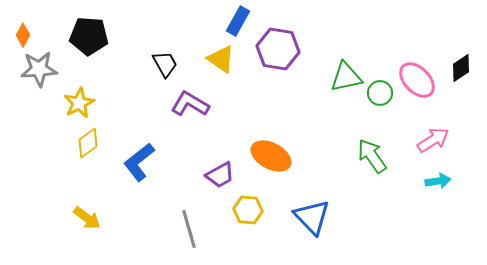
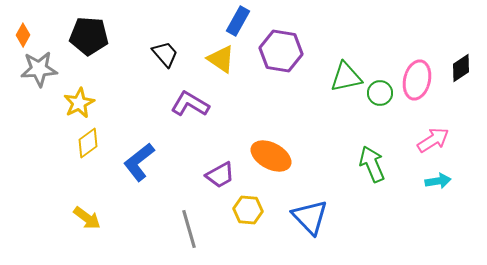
purple hexagon: moved 3 px right, 2 px down
black trapezoid: moved 10 px up; rotated 12 degrees counterclockwise
pink ellipse: rotated 57 degrees clockwise
green arrow: moved 8 px down; rotated 12 degrees clockwise
blue triangle: moved 2 px left
